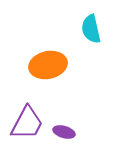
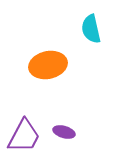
purple trapezoid: moved 3 px left, 13 px down
